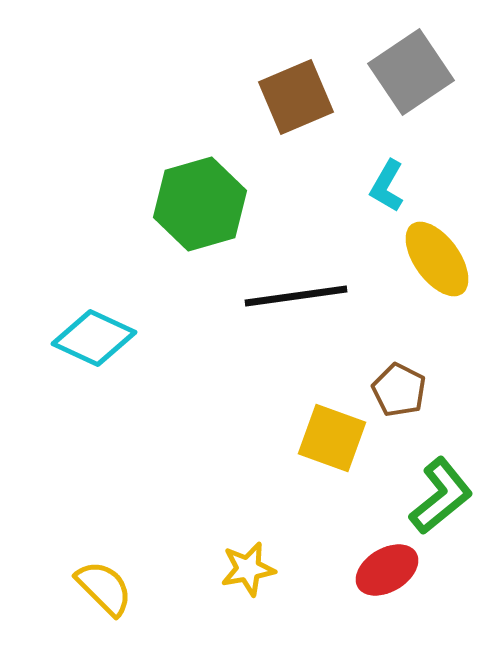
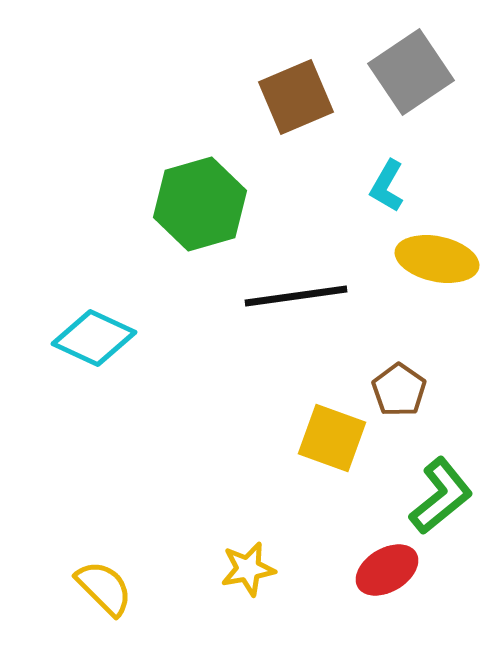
yellow ellipse: rotated 42 degrees counterclockwise
brown pentagon: rotated 8 degrees clockwise
